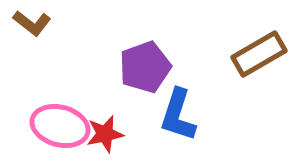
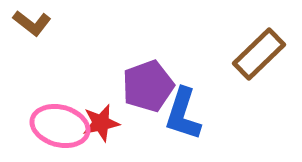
brown rectangle: rotated 14 degrees counterclockwise
purple pentagon: moved 3 px right, 19 px down
blue L-shape: moved 5 px right, 1 px up
red star: moved 4 px left, 11 px up
